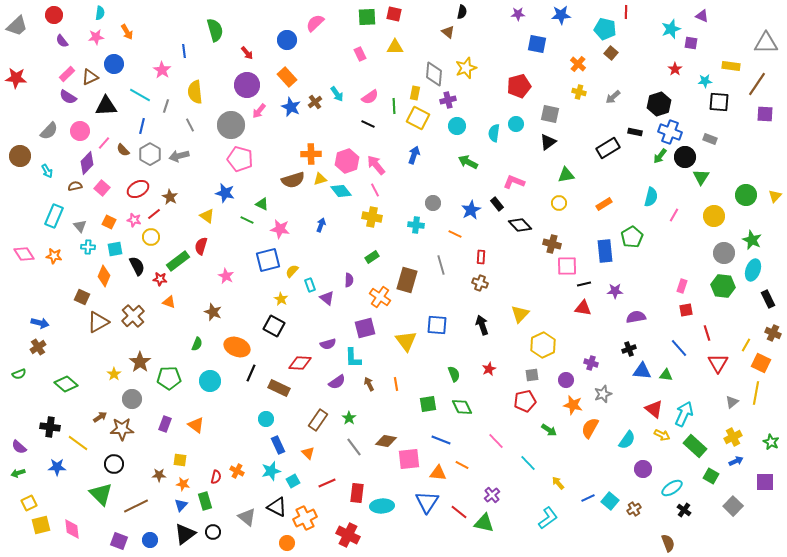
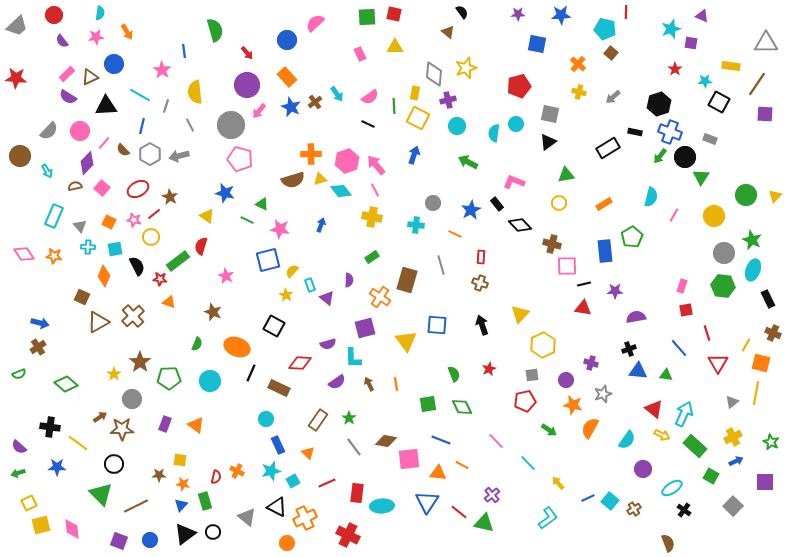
black semicircle at (462, 12): rotated 48 degrees counterclockwise
black square at (719, 102): rotated 25 degrees clockwise
yellow star at (281, 299): moved 5 px right, 4 px up
orange square at (761, 363): rotated 12 degrees counterclockwise
blue triangle at (642, 371): moved 4 px left
